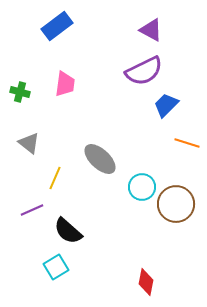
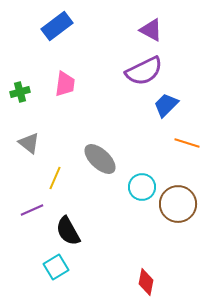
green cross: rotated 30 degrees counterclockwise
brown circle: moved 2 px right
black semicircle: rotated 20 degrees clockwise
